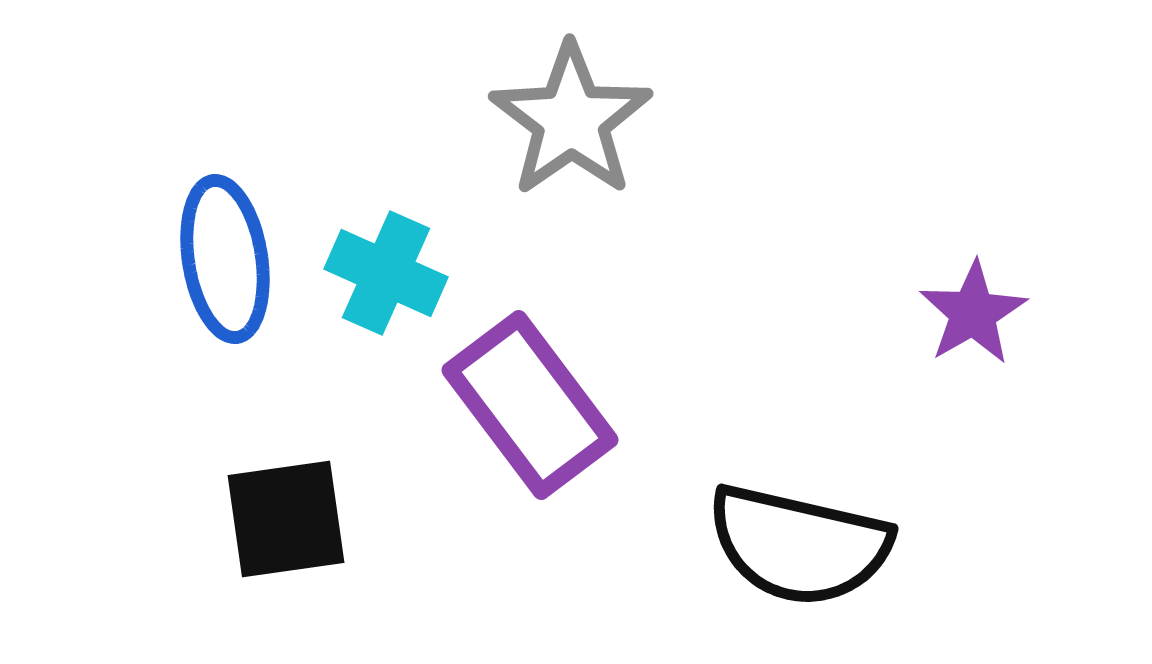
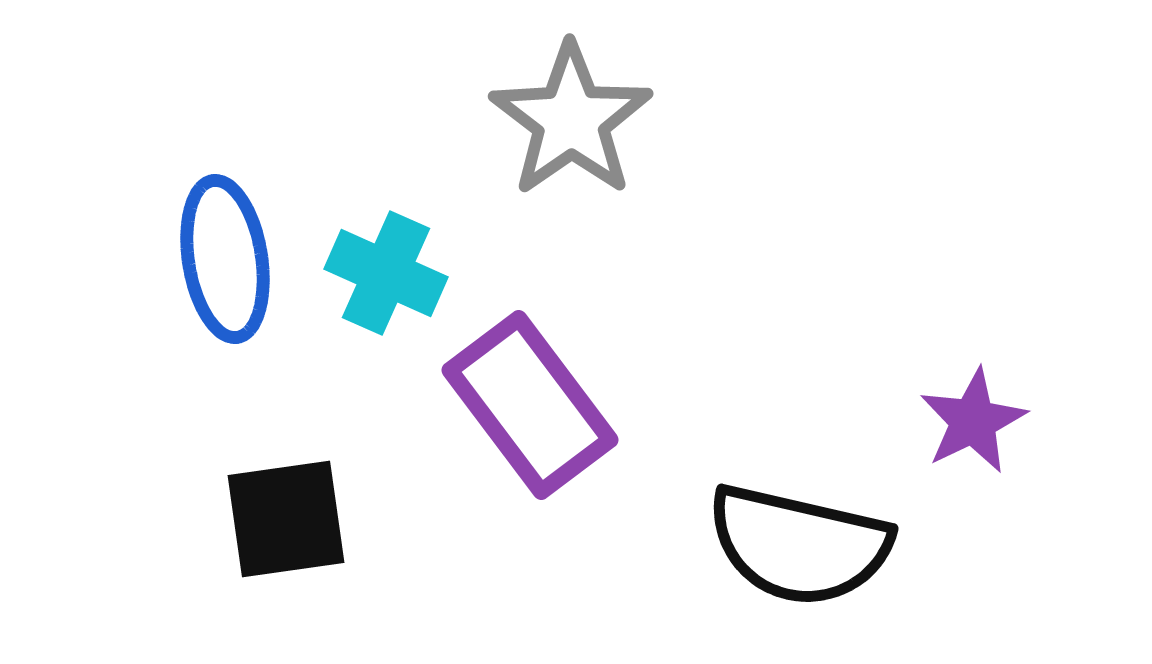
purple star: moved 108 px down; rotated 4 degrees clockwise
